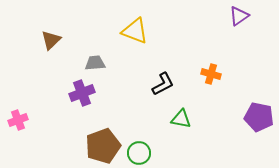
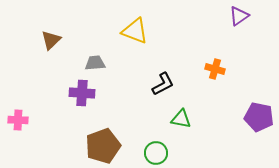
orange cross: moved 4 px right, 5 px up
purple cross: rotated 25 degrees clockwise
pink cross: rotated 24 degrees clockwise
green circle: moved 17 px right
